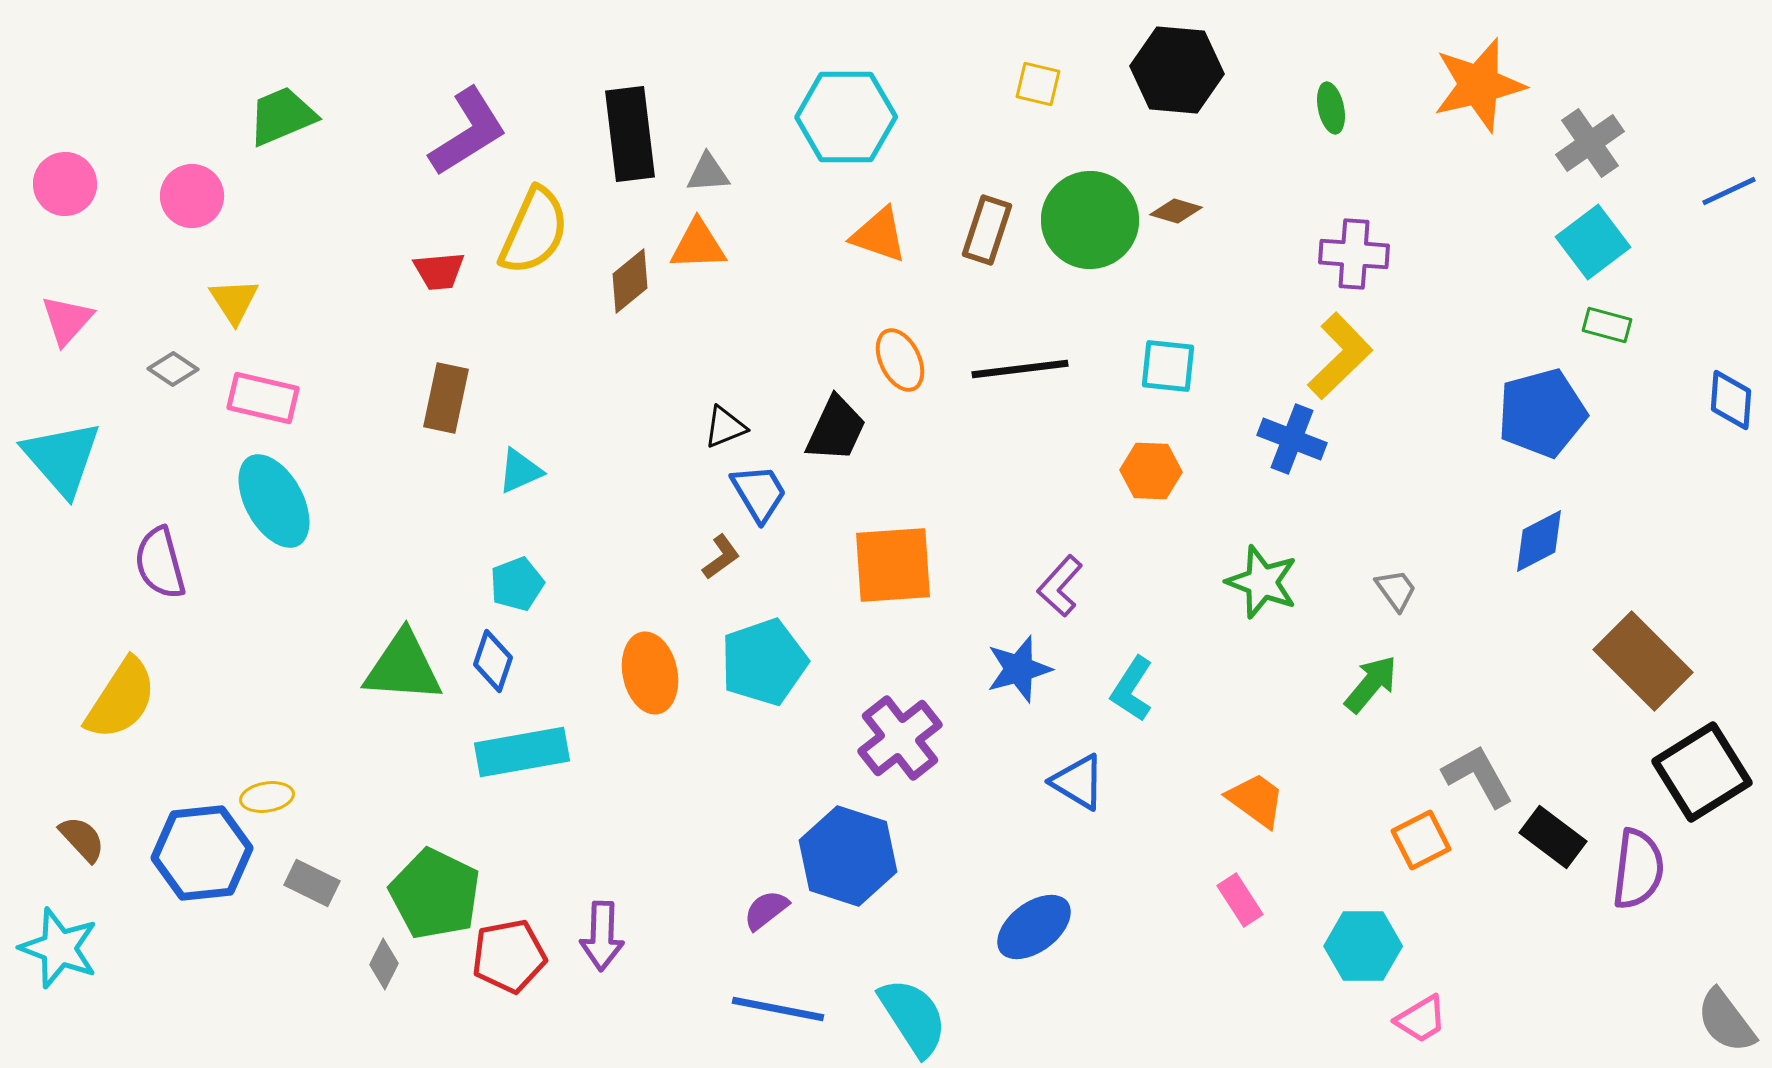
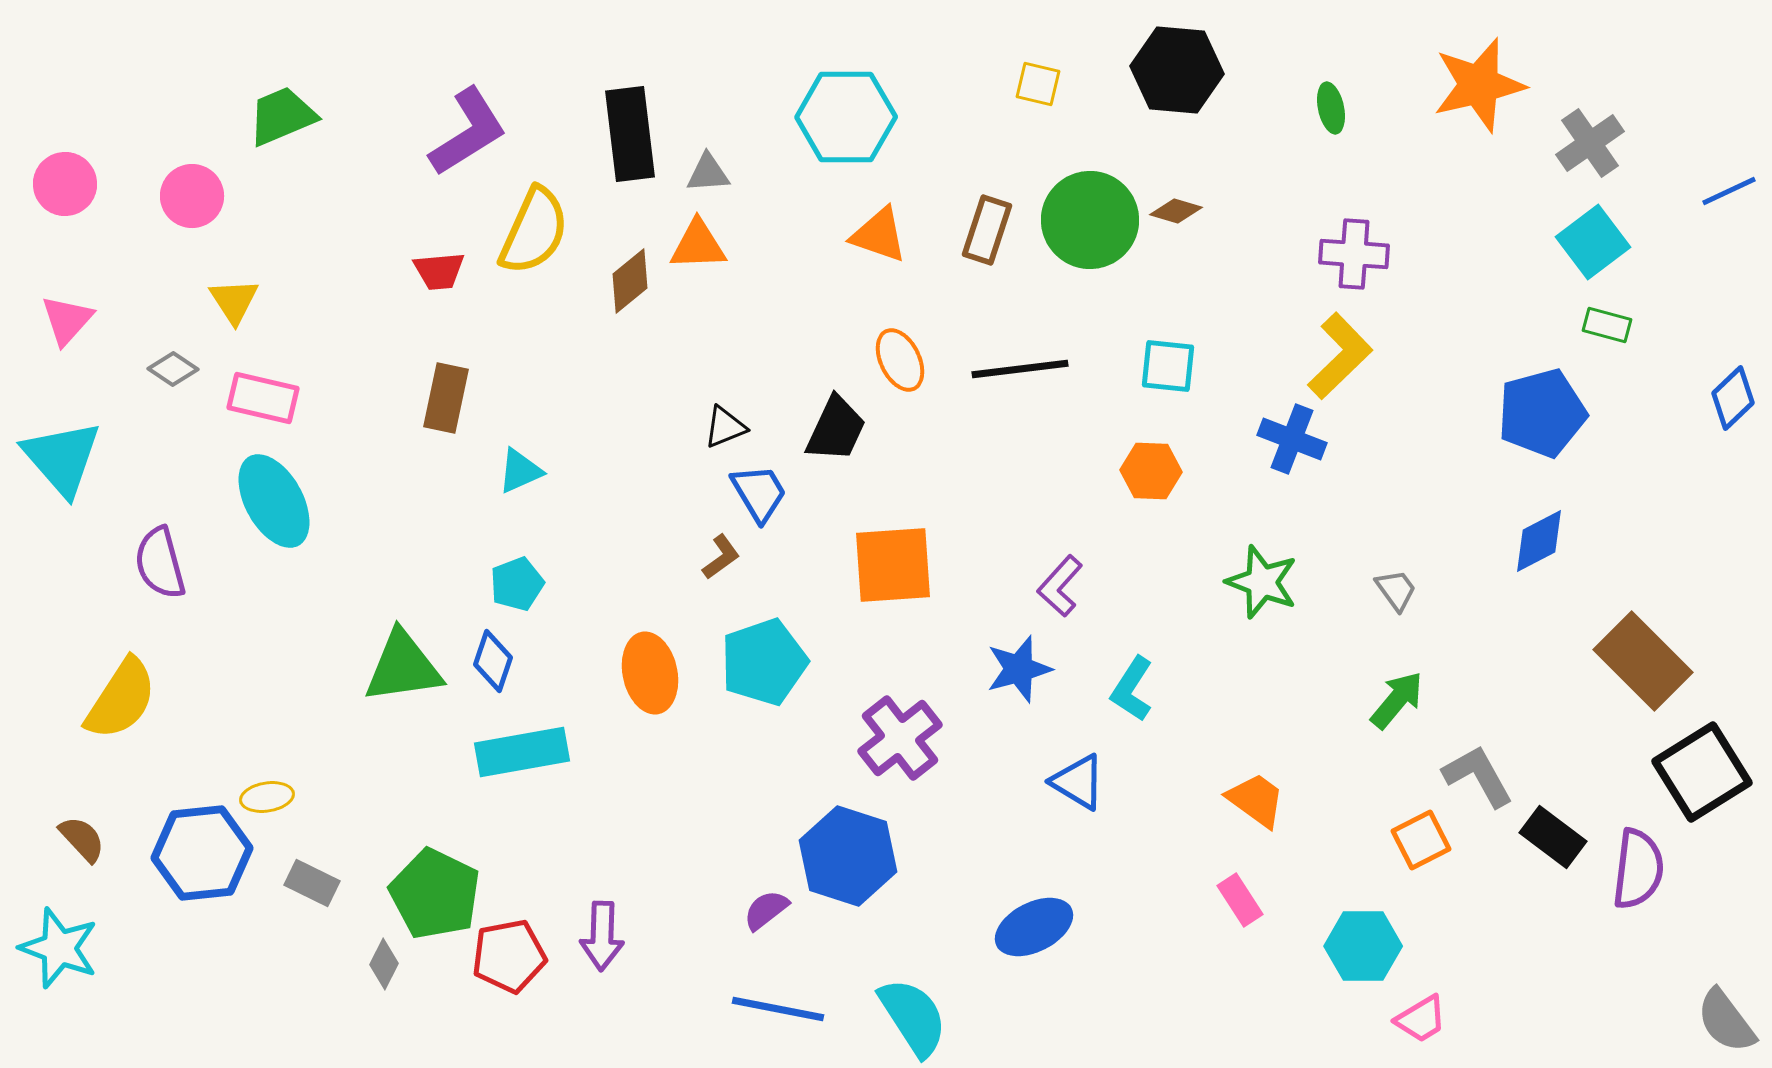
blue diamond at (1731, 400): moved 2 px right, 2 px up; rotated 42 degrees clockwise
green triangle at (403, 667): rotated 12 degrees counterclockwise
green arrow at (1371, 684): moved 26 px right, 16 px down
blue ellipse at (1034, 927): rotated 10 degrees clockwise
